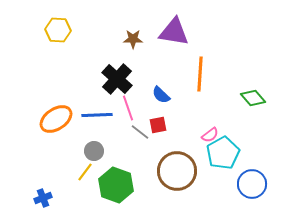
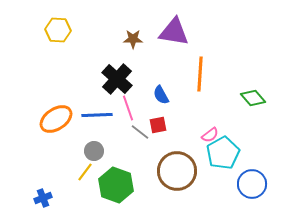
blue semicircle: rotated 18 degrees clockwise
